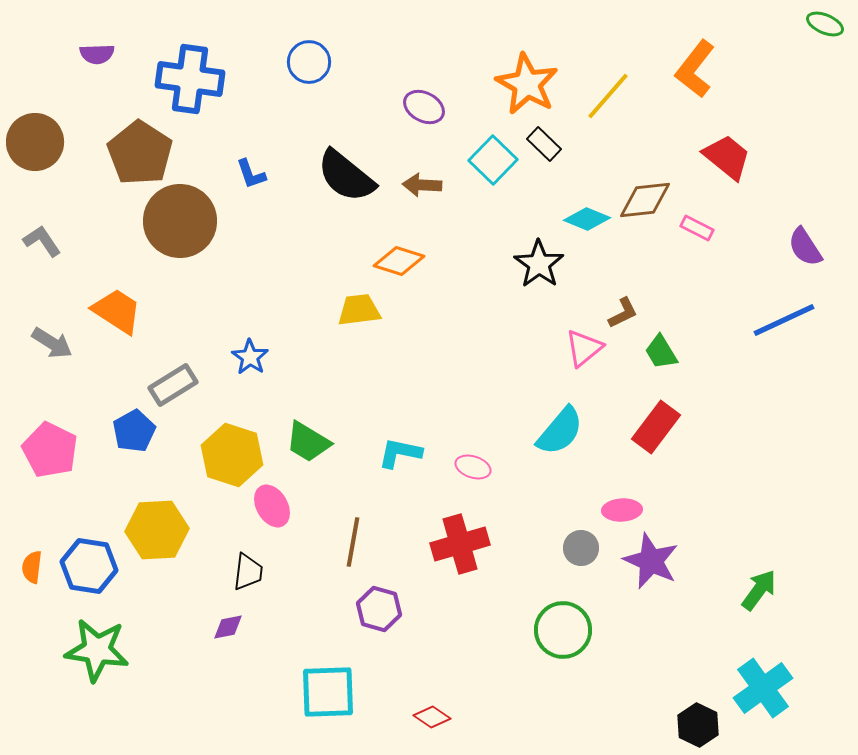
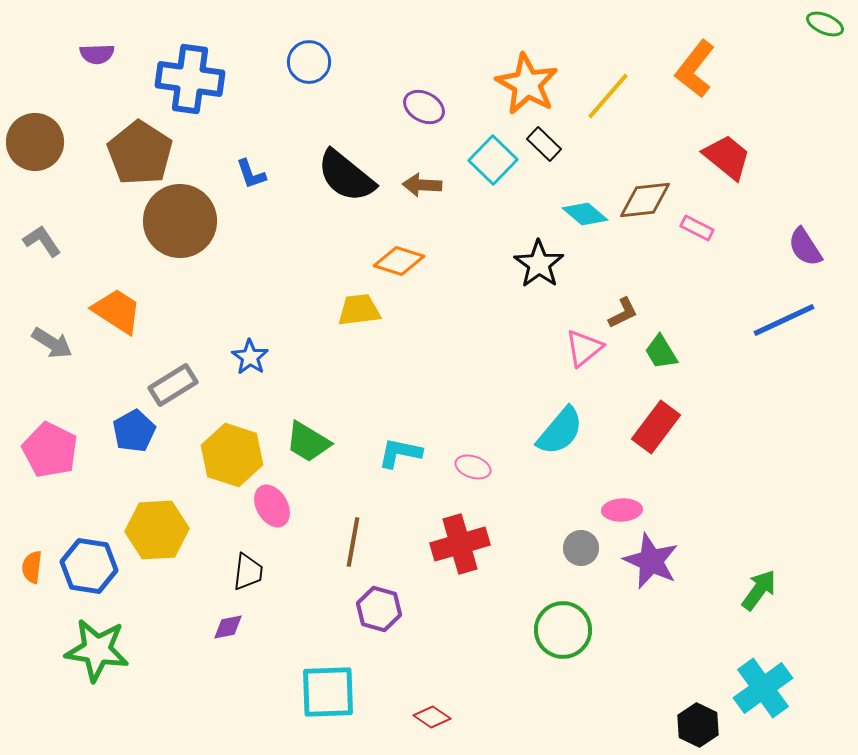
cyan diamond at (587, 219): moved 2 px left, 5 px up; rotated 18 degrees clockwise
